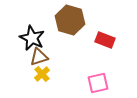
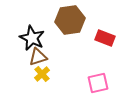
brown hexagon: rotated 24 degrees counterclockwise
red rectangle: moved 2 px up
brown triangle: moved 1 px left
